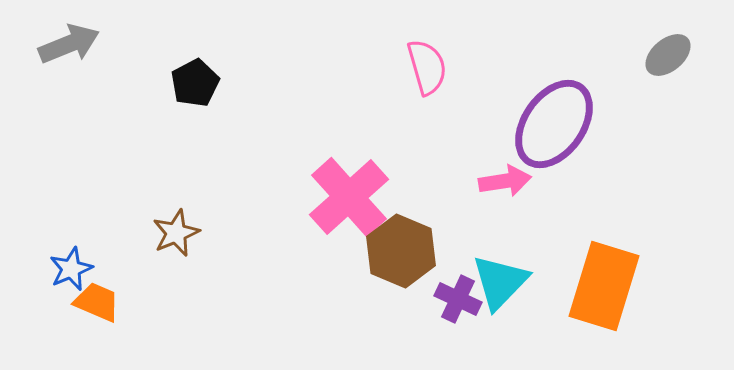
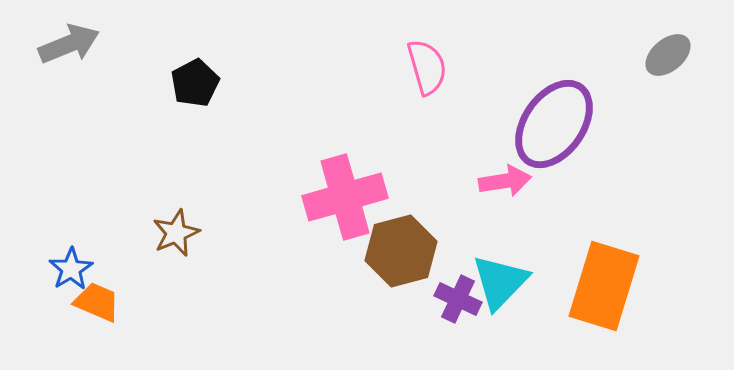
pink cross: moved 4 px left; rotated 26 degrees clockwise
brown hexagon: rotated 22 degrees clockwise
blue star: rotated 9 degrees counterclockwise
